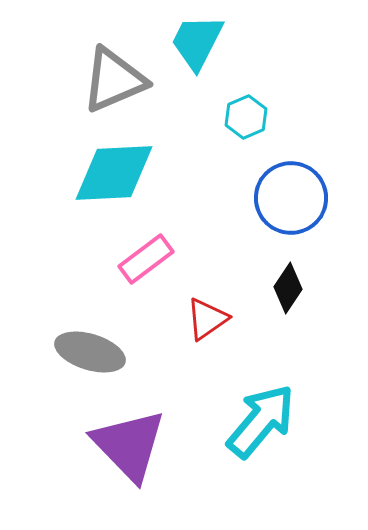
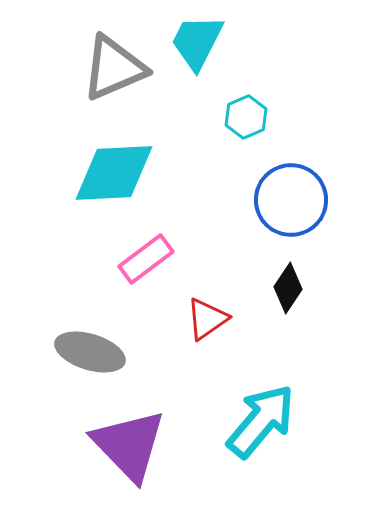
gray triangle: moved 12 px up
blue circle: moved 2 px down
